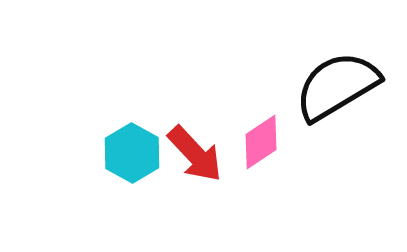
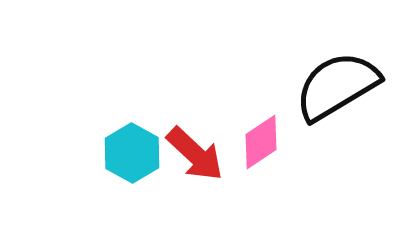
red arrow: rotated 4 degrees counterclockwise
